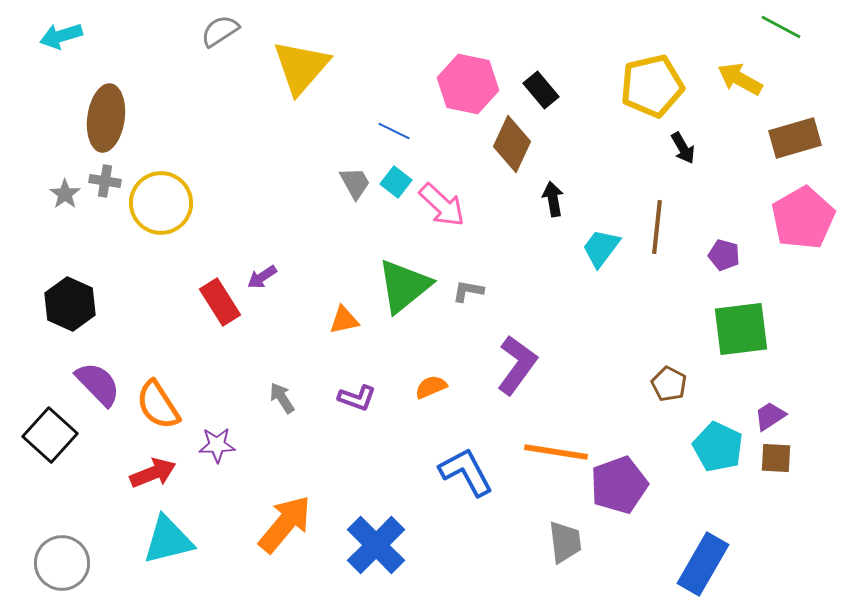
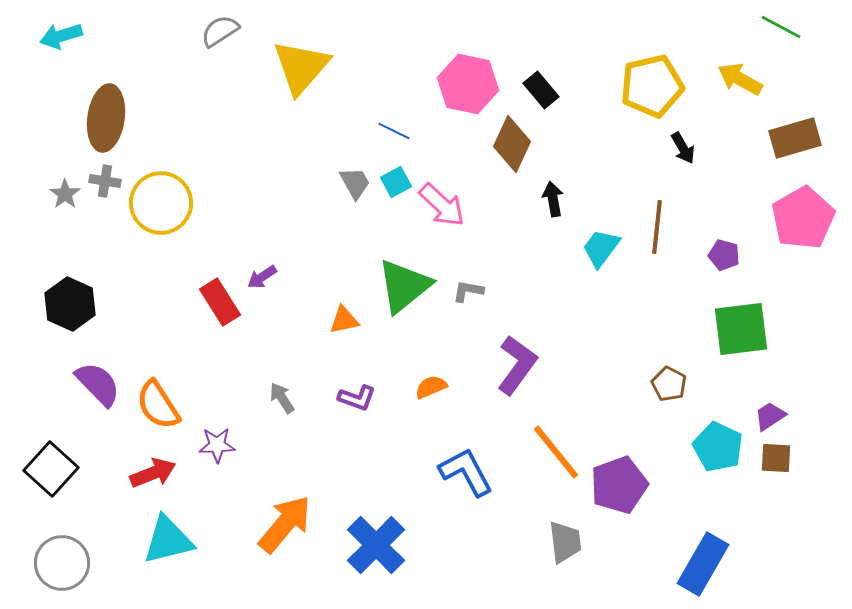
cyan square at (396, 182): rotated 24 degrees clockwise
black square at (50, 435): moved 1 px right, 34 px down
orange line at (556, 452): rotated 42 degrees clockwise
